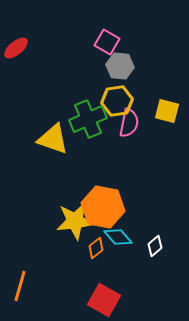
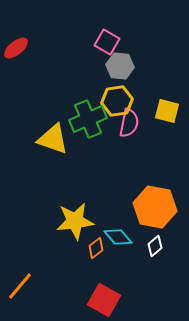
orange hexagon: moved 52 px right
orange line: rotated 24 degrees clockwise
